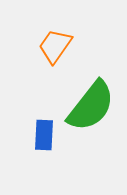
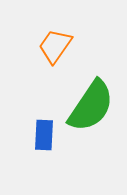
green semicircle: rotated 4 degrees counterclockwise
